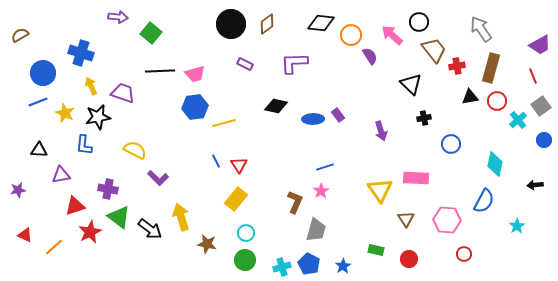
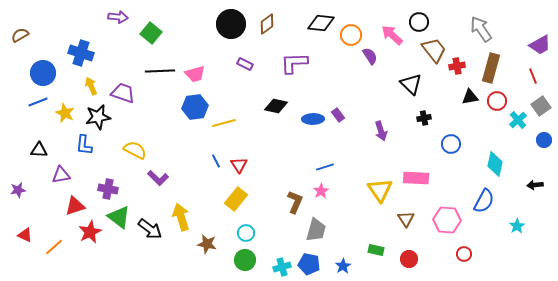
blue pentagon at (309, 264): rotated 15 degrees counterclockwise
